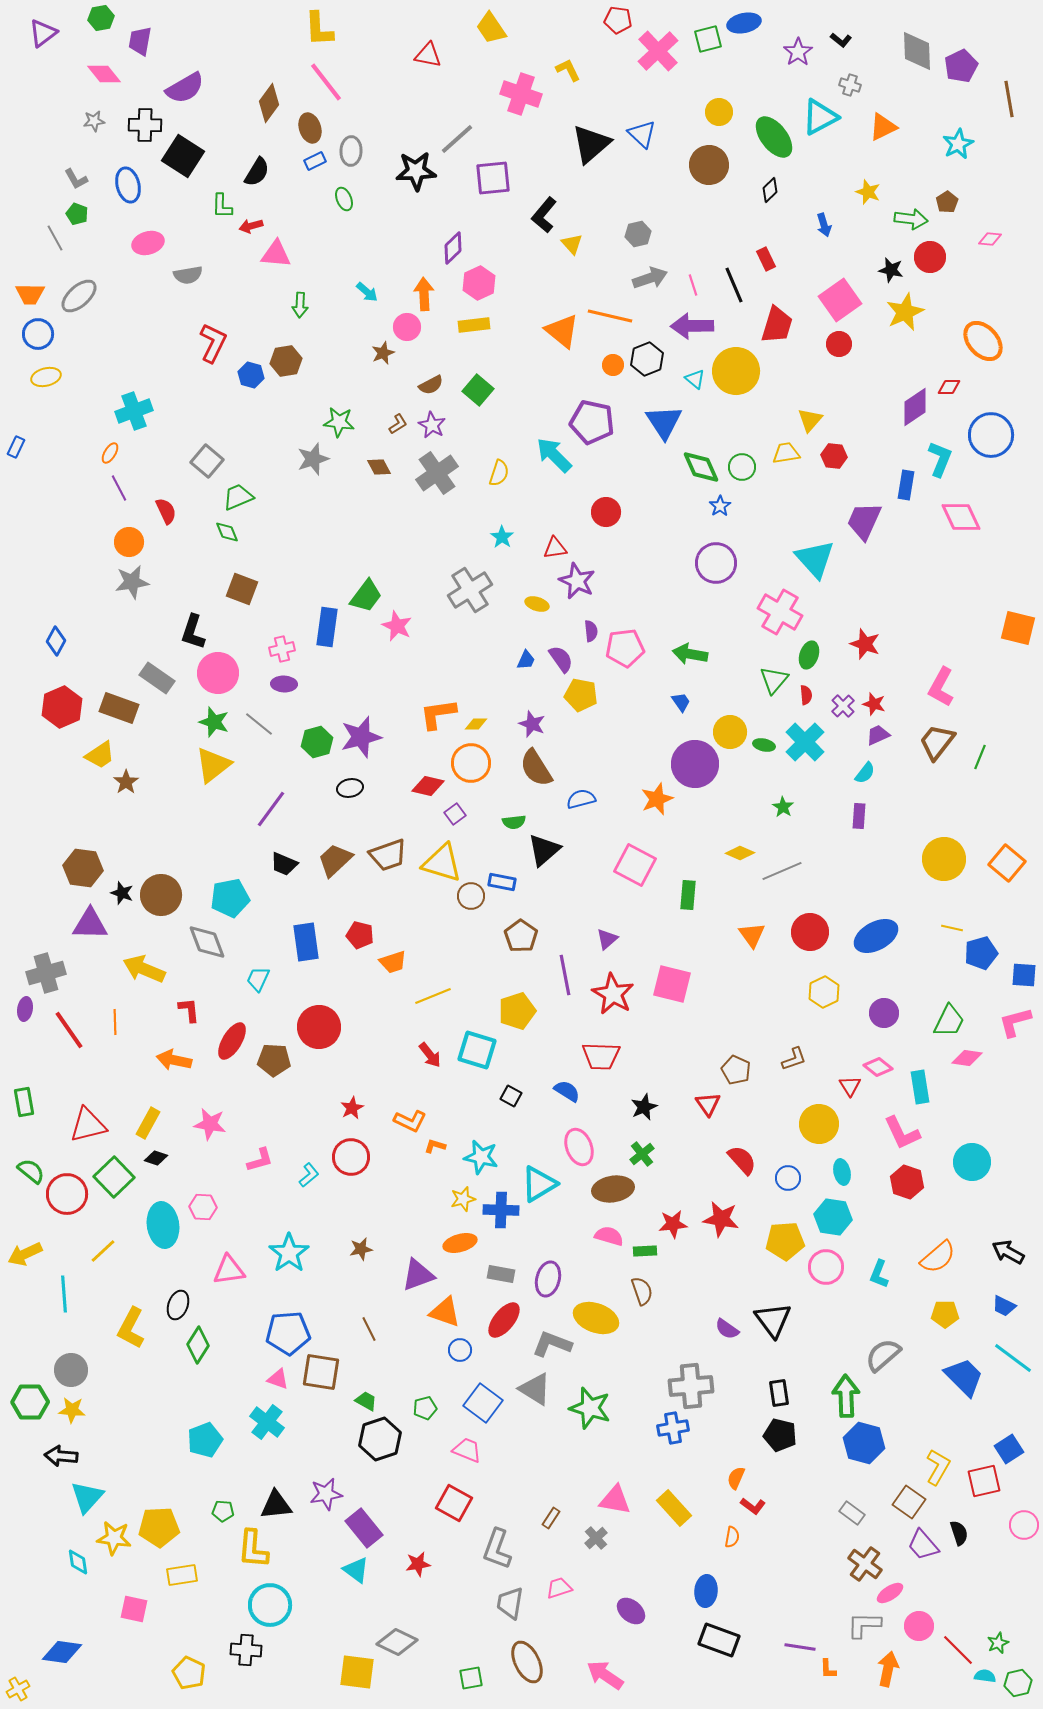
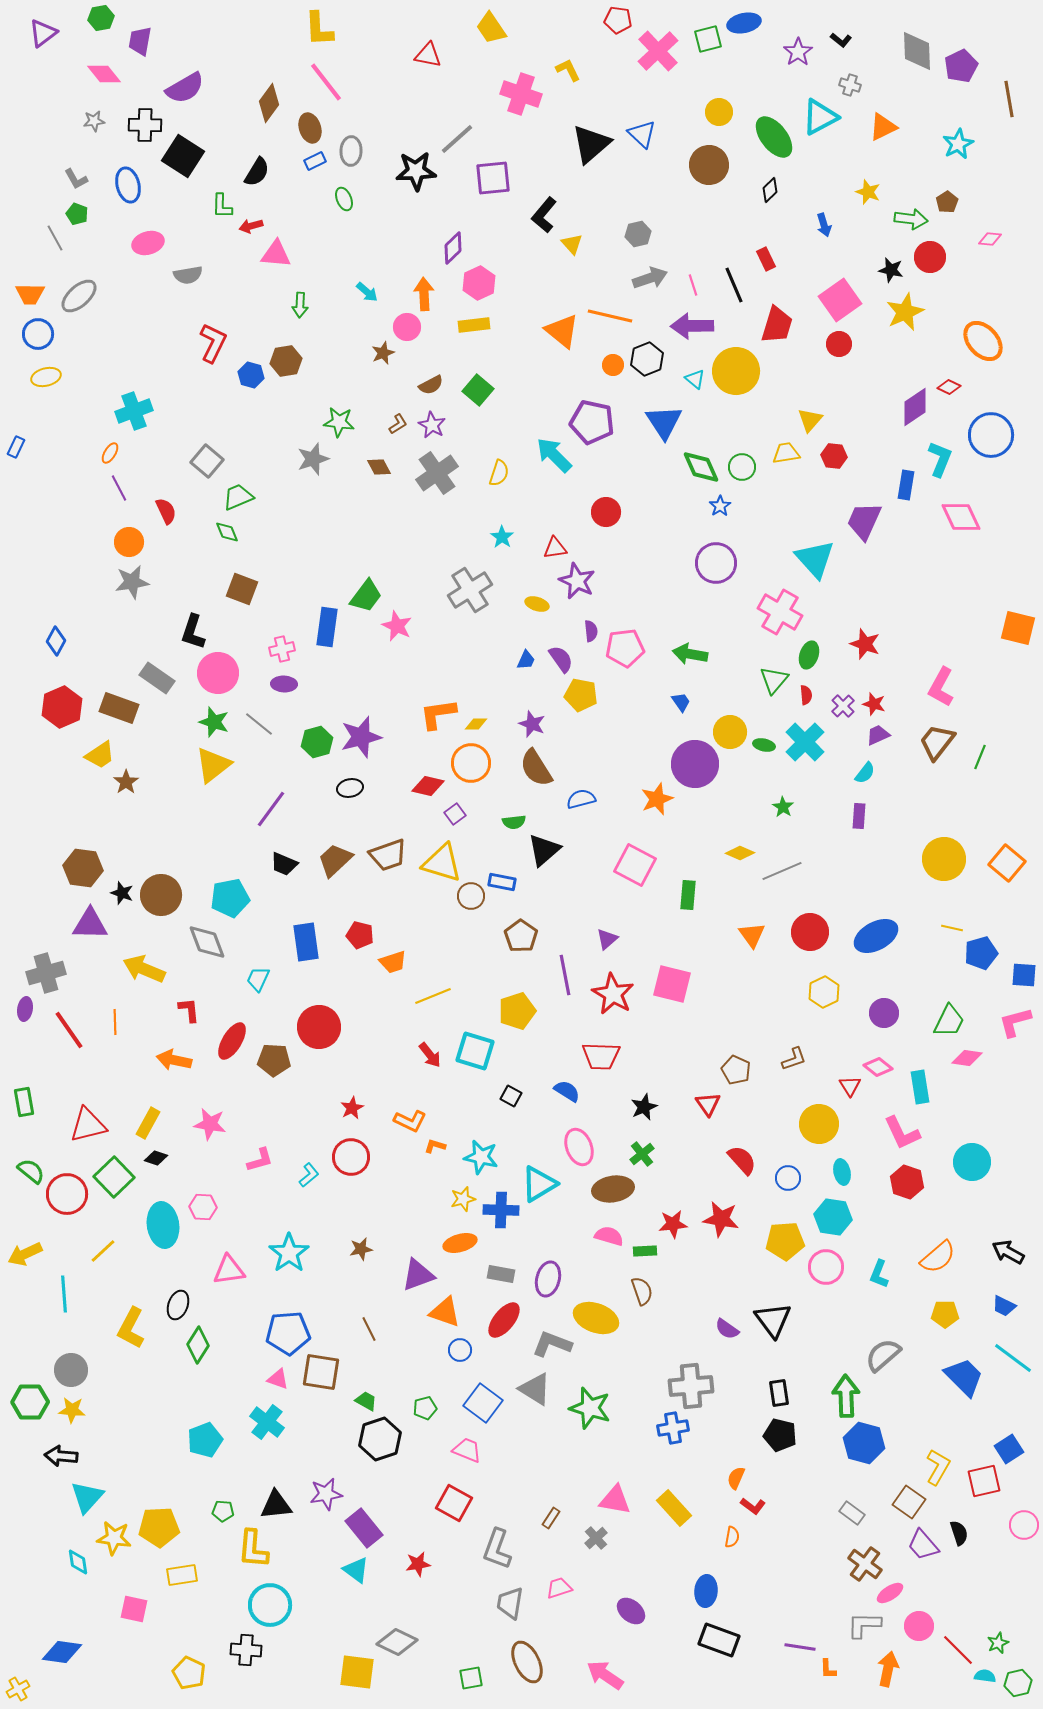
red diamond at (949, 387): rotated 25 degrees clockwise
cyan square at (477, 1050): moved 2 px left, 1 px down
